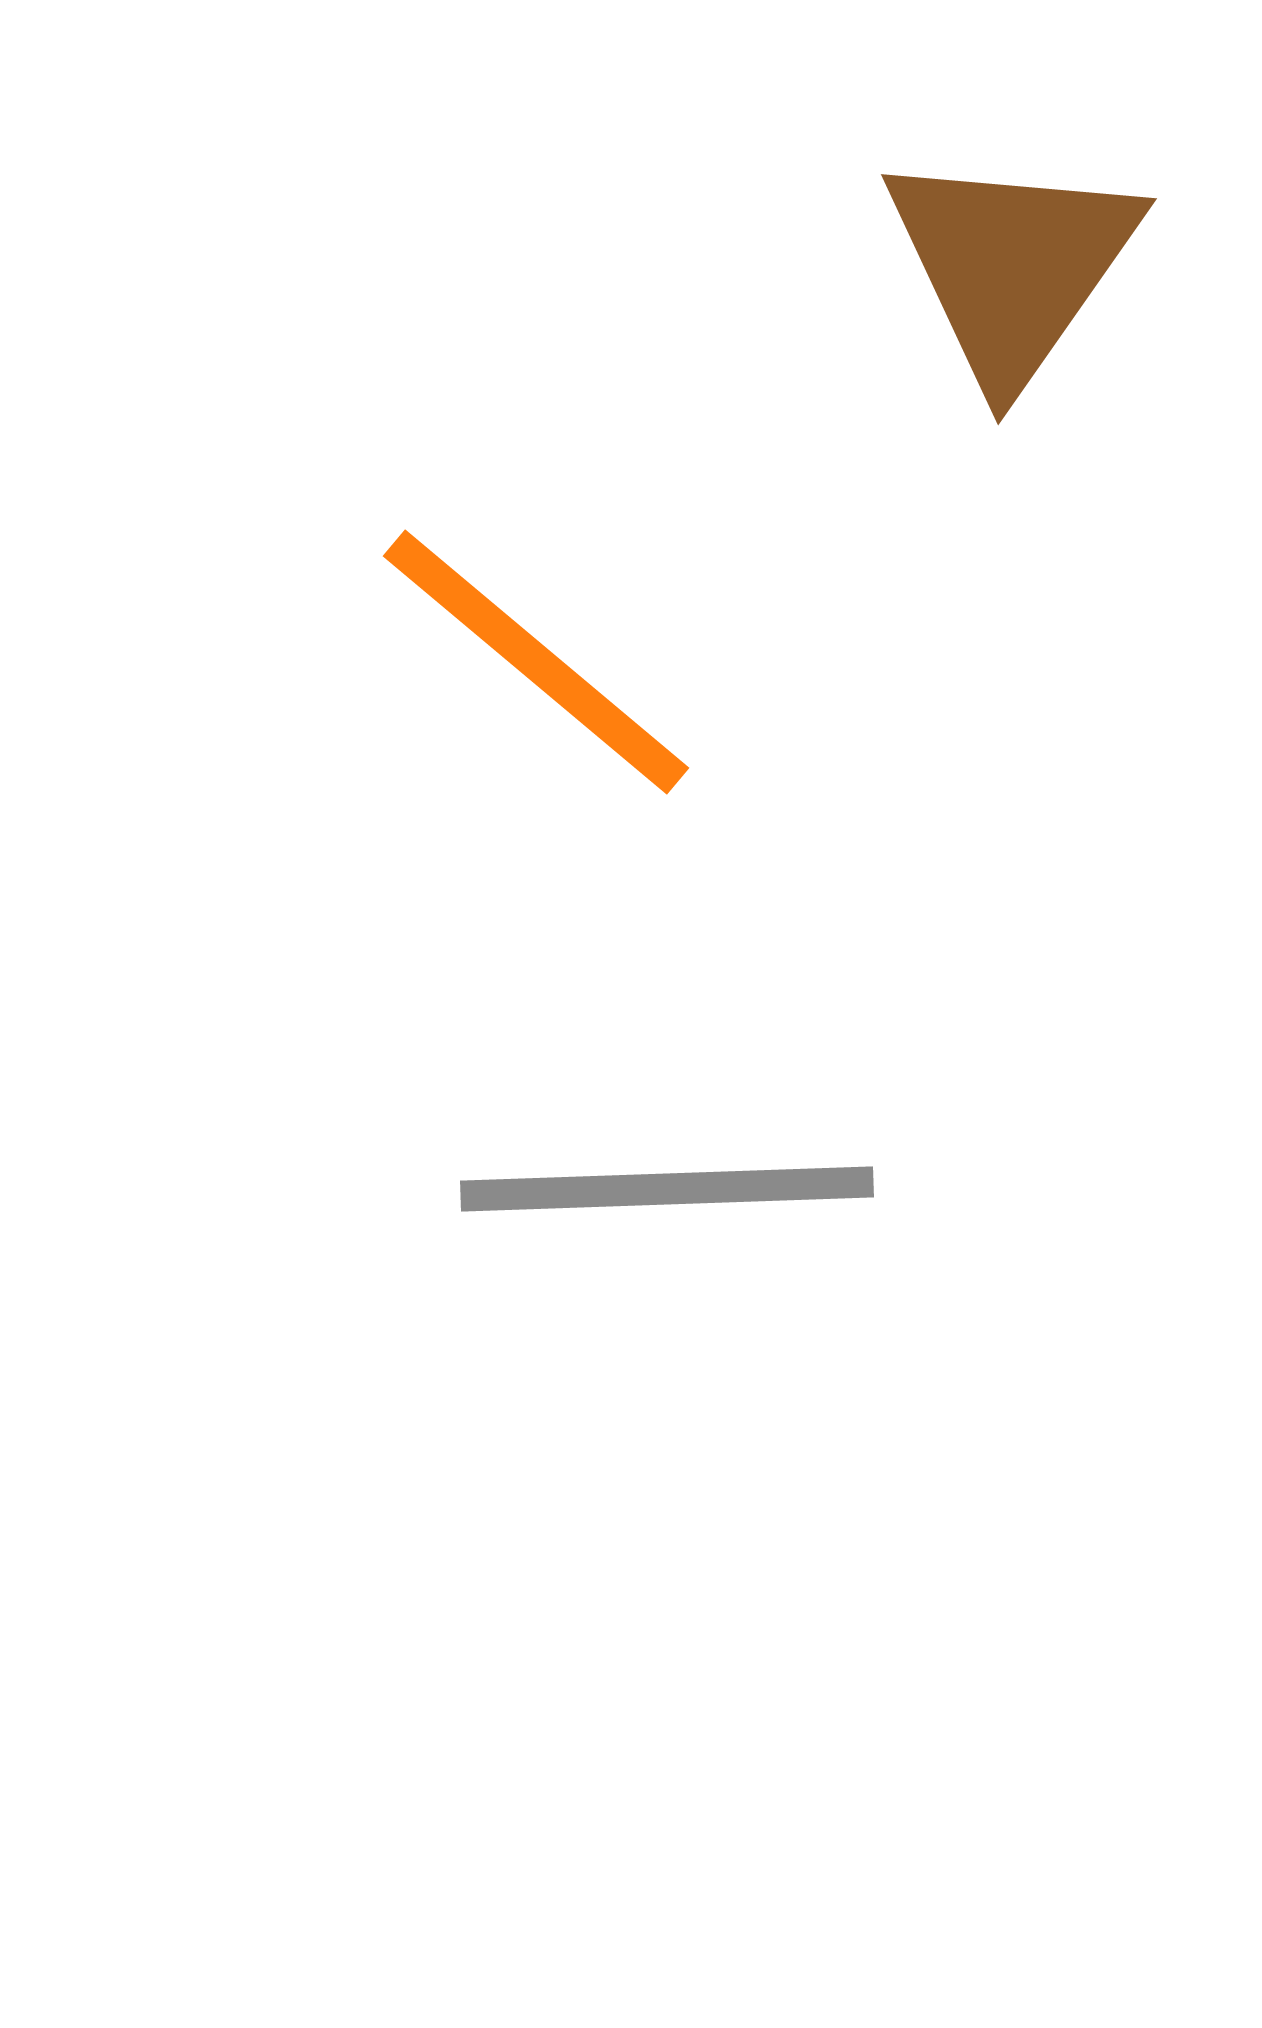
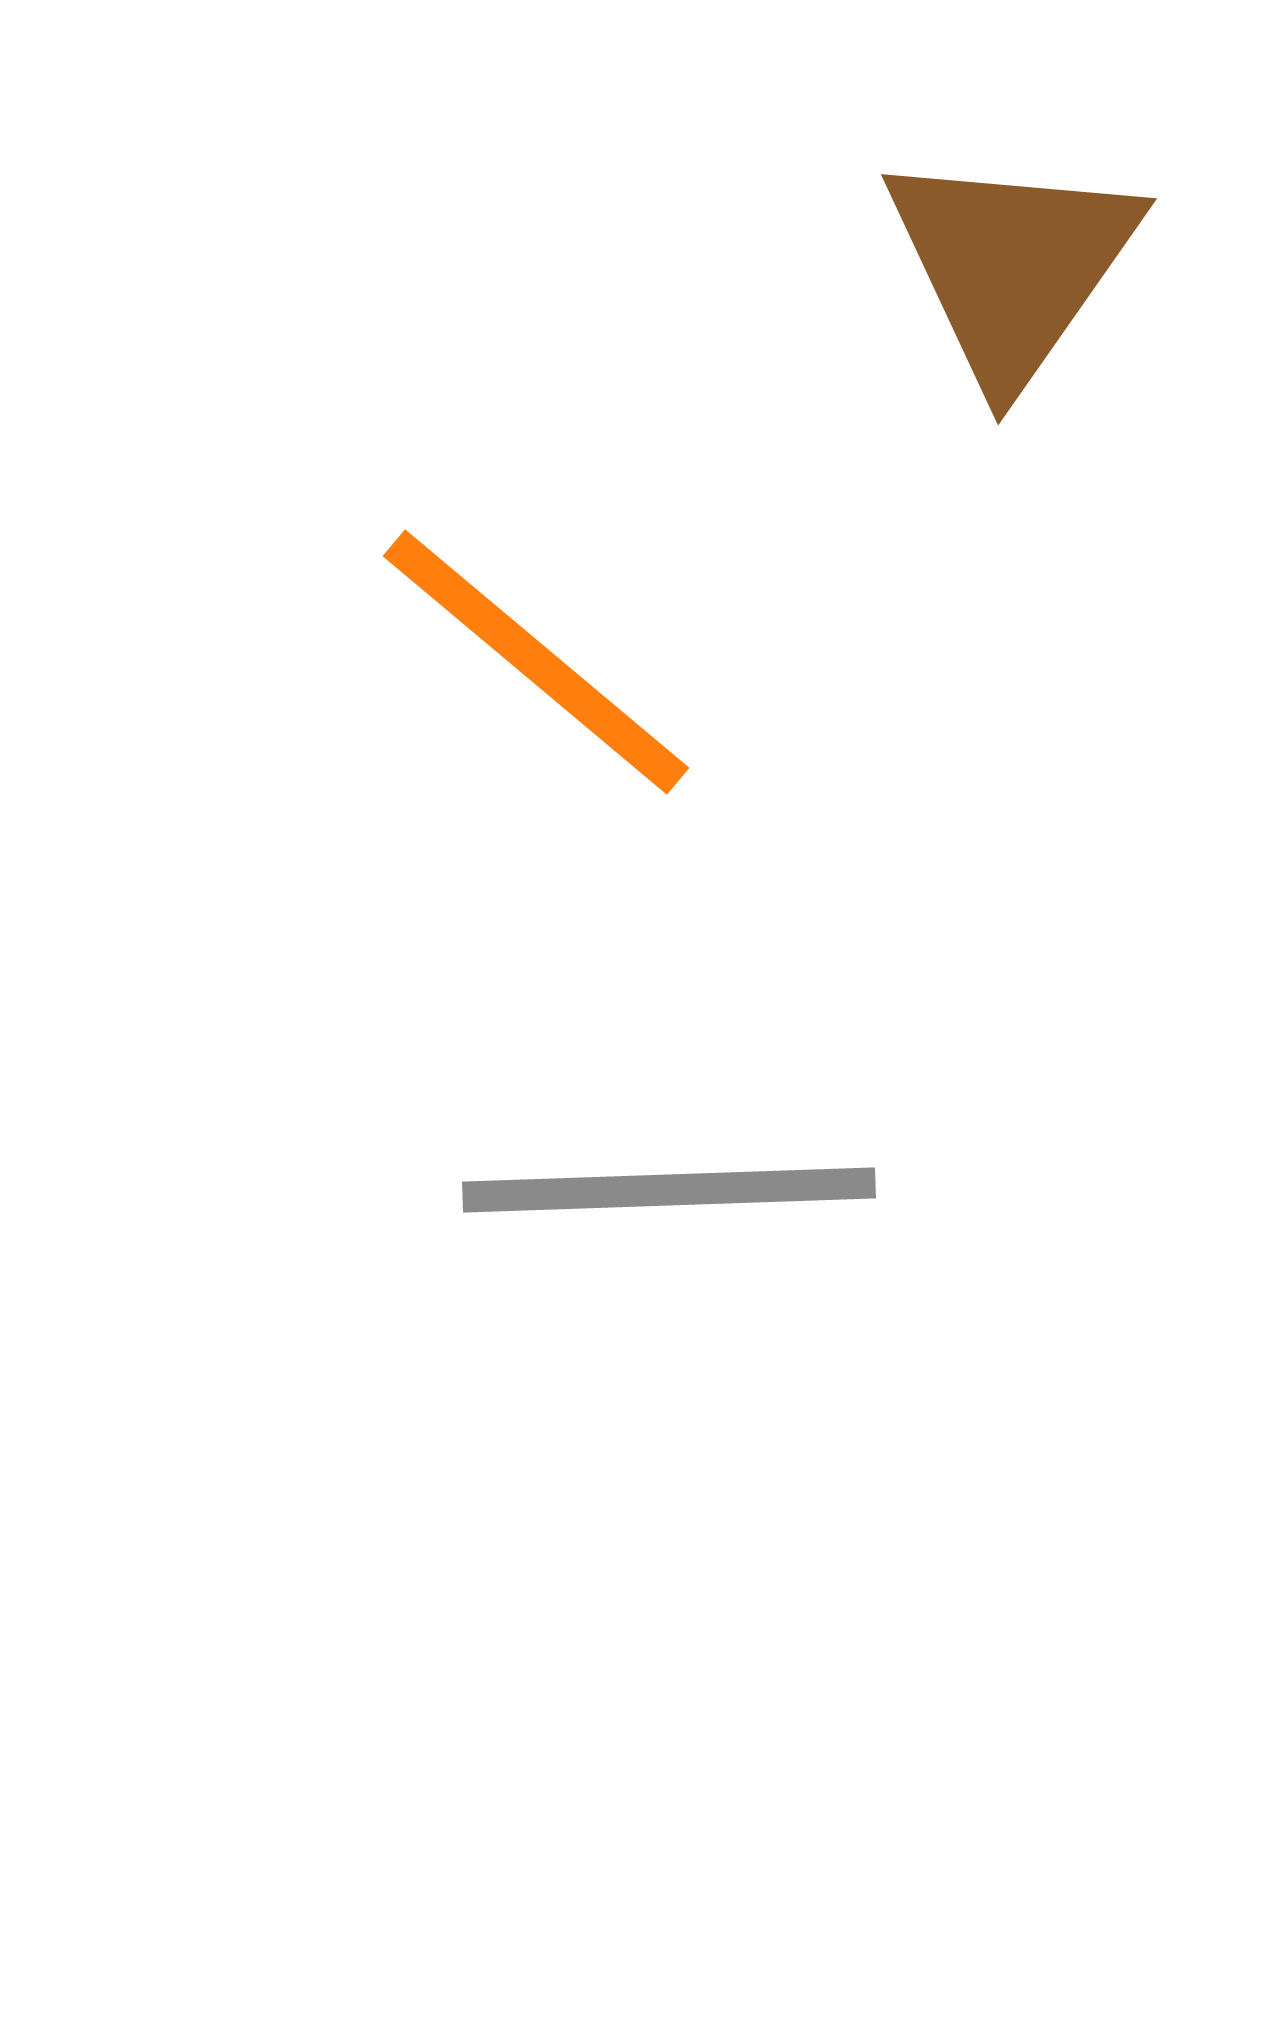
gray line: moved 2 px right, 1 px down
